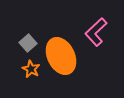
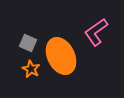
pink L-shape: rotated 8 degrees clockwise
gray square: rotated 24 degrees counterclockwise
